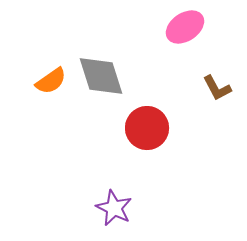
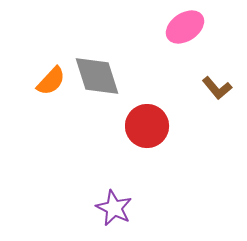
gray diamond: moved 4 px left
orange semicircle: rotated 12 degrees counterclockwise
brown L-shape: rotated 12 degrees counterclockwise
red circle: moved 2 px up
